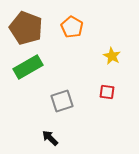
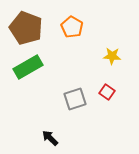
yellow star: rotated 24 degrees counterclockwise
red square: rotated 28 degrees clockwise
gray square: moved 13 px right, 2 px up
